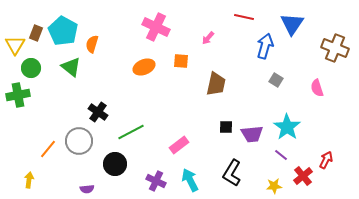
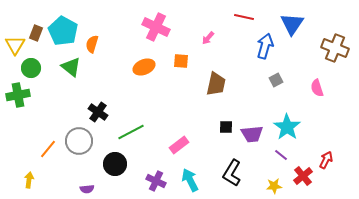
gray square: rotated 32 degrees clockwise
